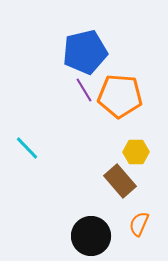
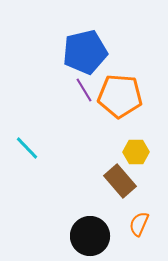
black circle: moved 1 px left
